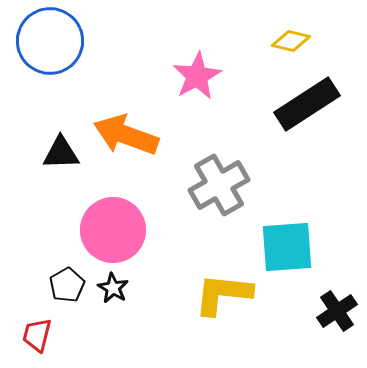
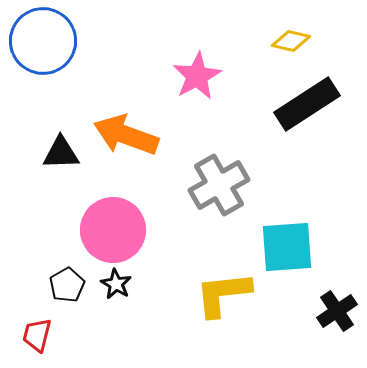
blue circle: moved 7 px left
black star: moved 3 px right, 4 px up
yellow L-shape: rotated 12 degrees counterclockwise
